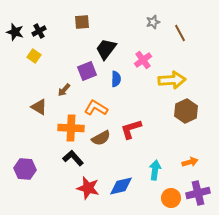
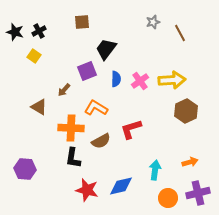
pink cross: moved 3 px left, 21 px down
brown semicircle: moved 3 px down
black L-shape: rotated 130 degrees counterclockwise
red star: moved 1 px left, 2 px down
orange circle: moved 3 px left
